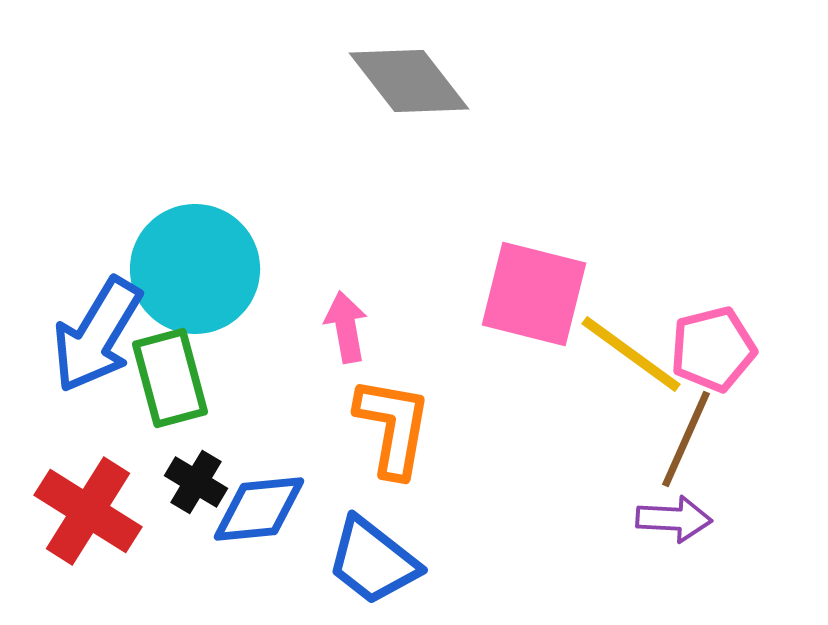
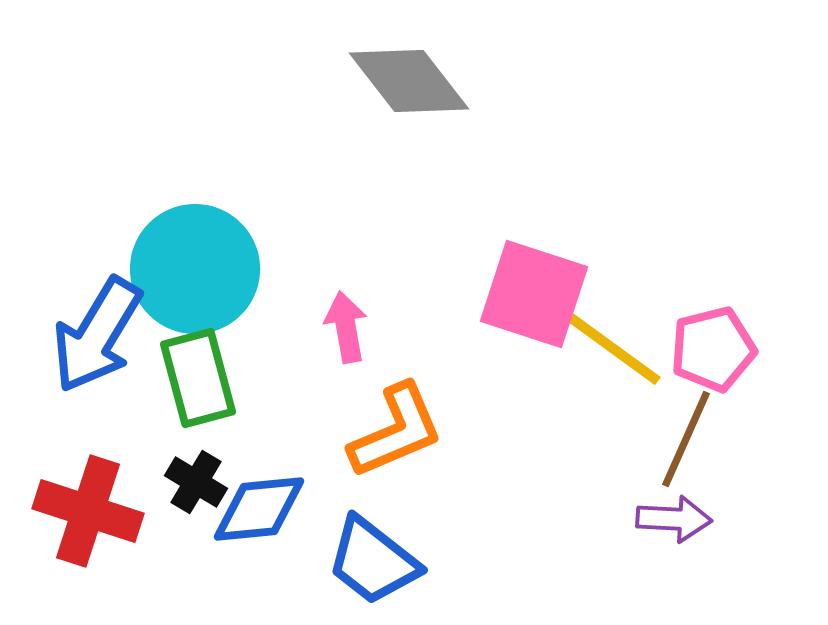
pink square: rotated 4 degrees clockwise
yellow line: moved 20 px left, 7 px up
green rectangle: moved 28 px right
orange L-shape: moved 3 px right, 4 px down; rotated 57 degrees clockwise
red cross: rotated 14 degrees counterclockwise
